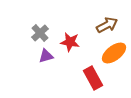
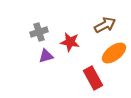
brown arrow: moved 2 px left
gray cross: moved 1 px left, 1 px up; rotated 24 degrees clockwise
